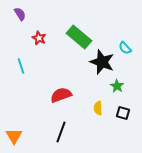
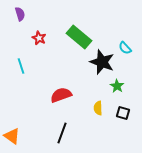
purple semicircle: rotated 16 degrees clockwise
black line: moved 1 px right, 1 px down
orange triangle: moved 2 px left; rotated 24 degrees counterclockwise
